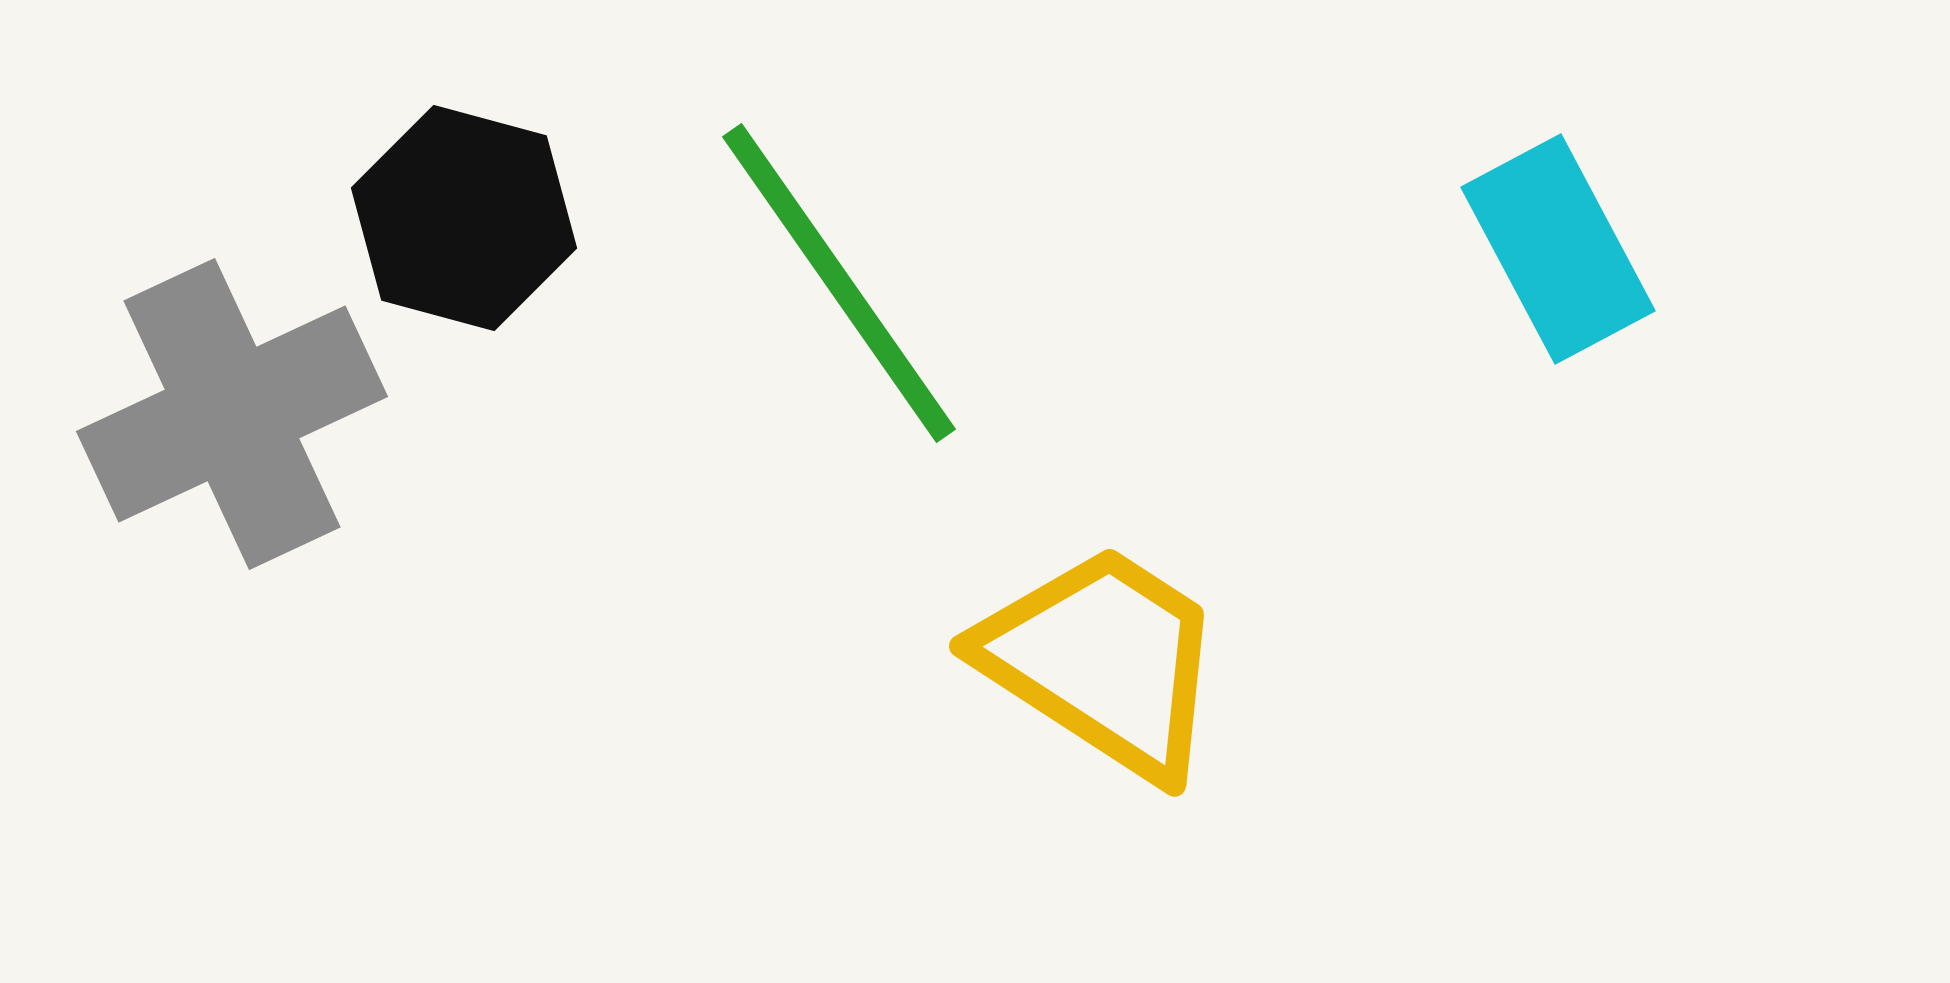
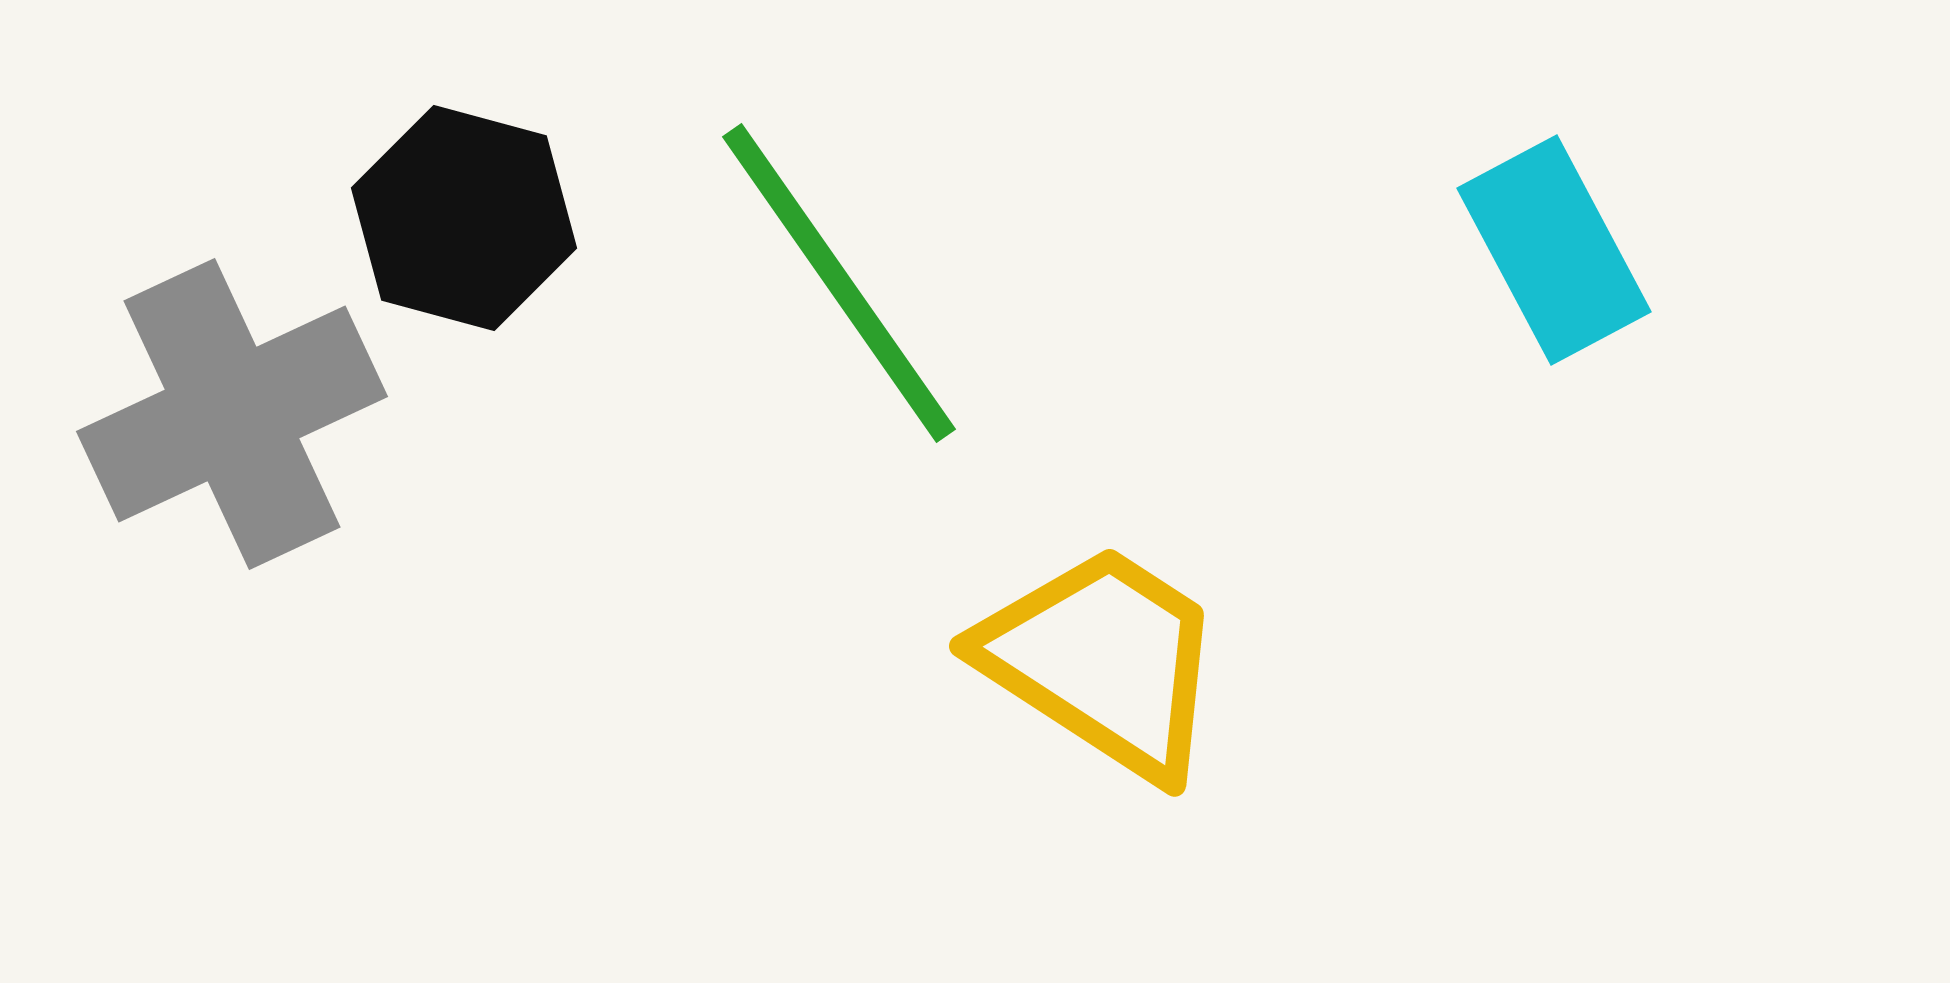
cyan rectangle: moved 4 px left, 1 px down
